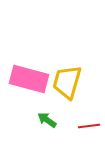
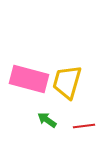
red line: moved 5 px left
